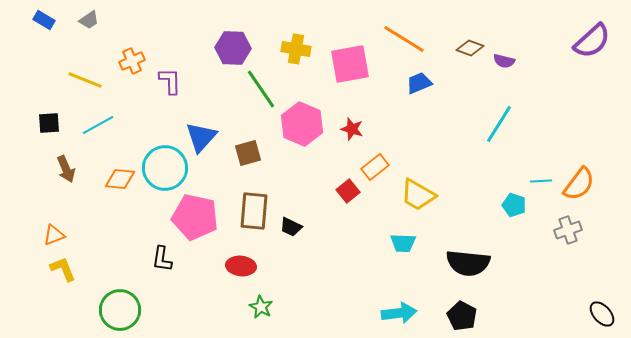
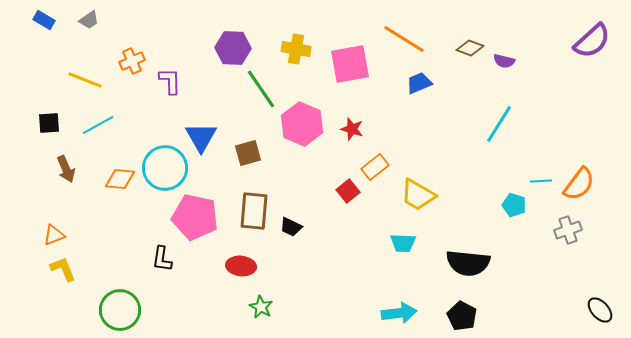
blue triangle at (201, 137): rotated 12 degrees counterclockwise
black ellipse at (602, 314): moved 2 px left, 4 px up
